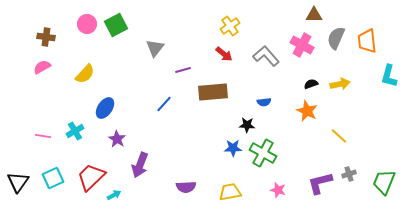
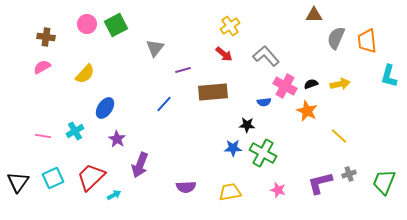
pink cross: moved 17 px left, 41 px down
